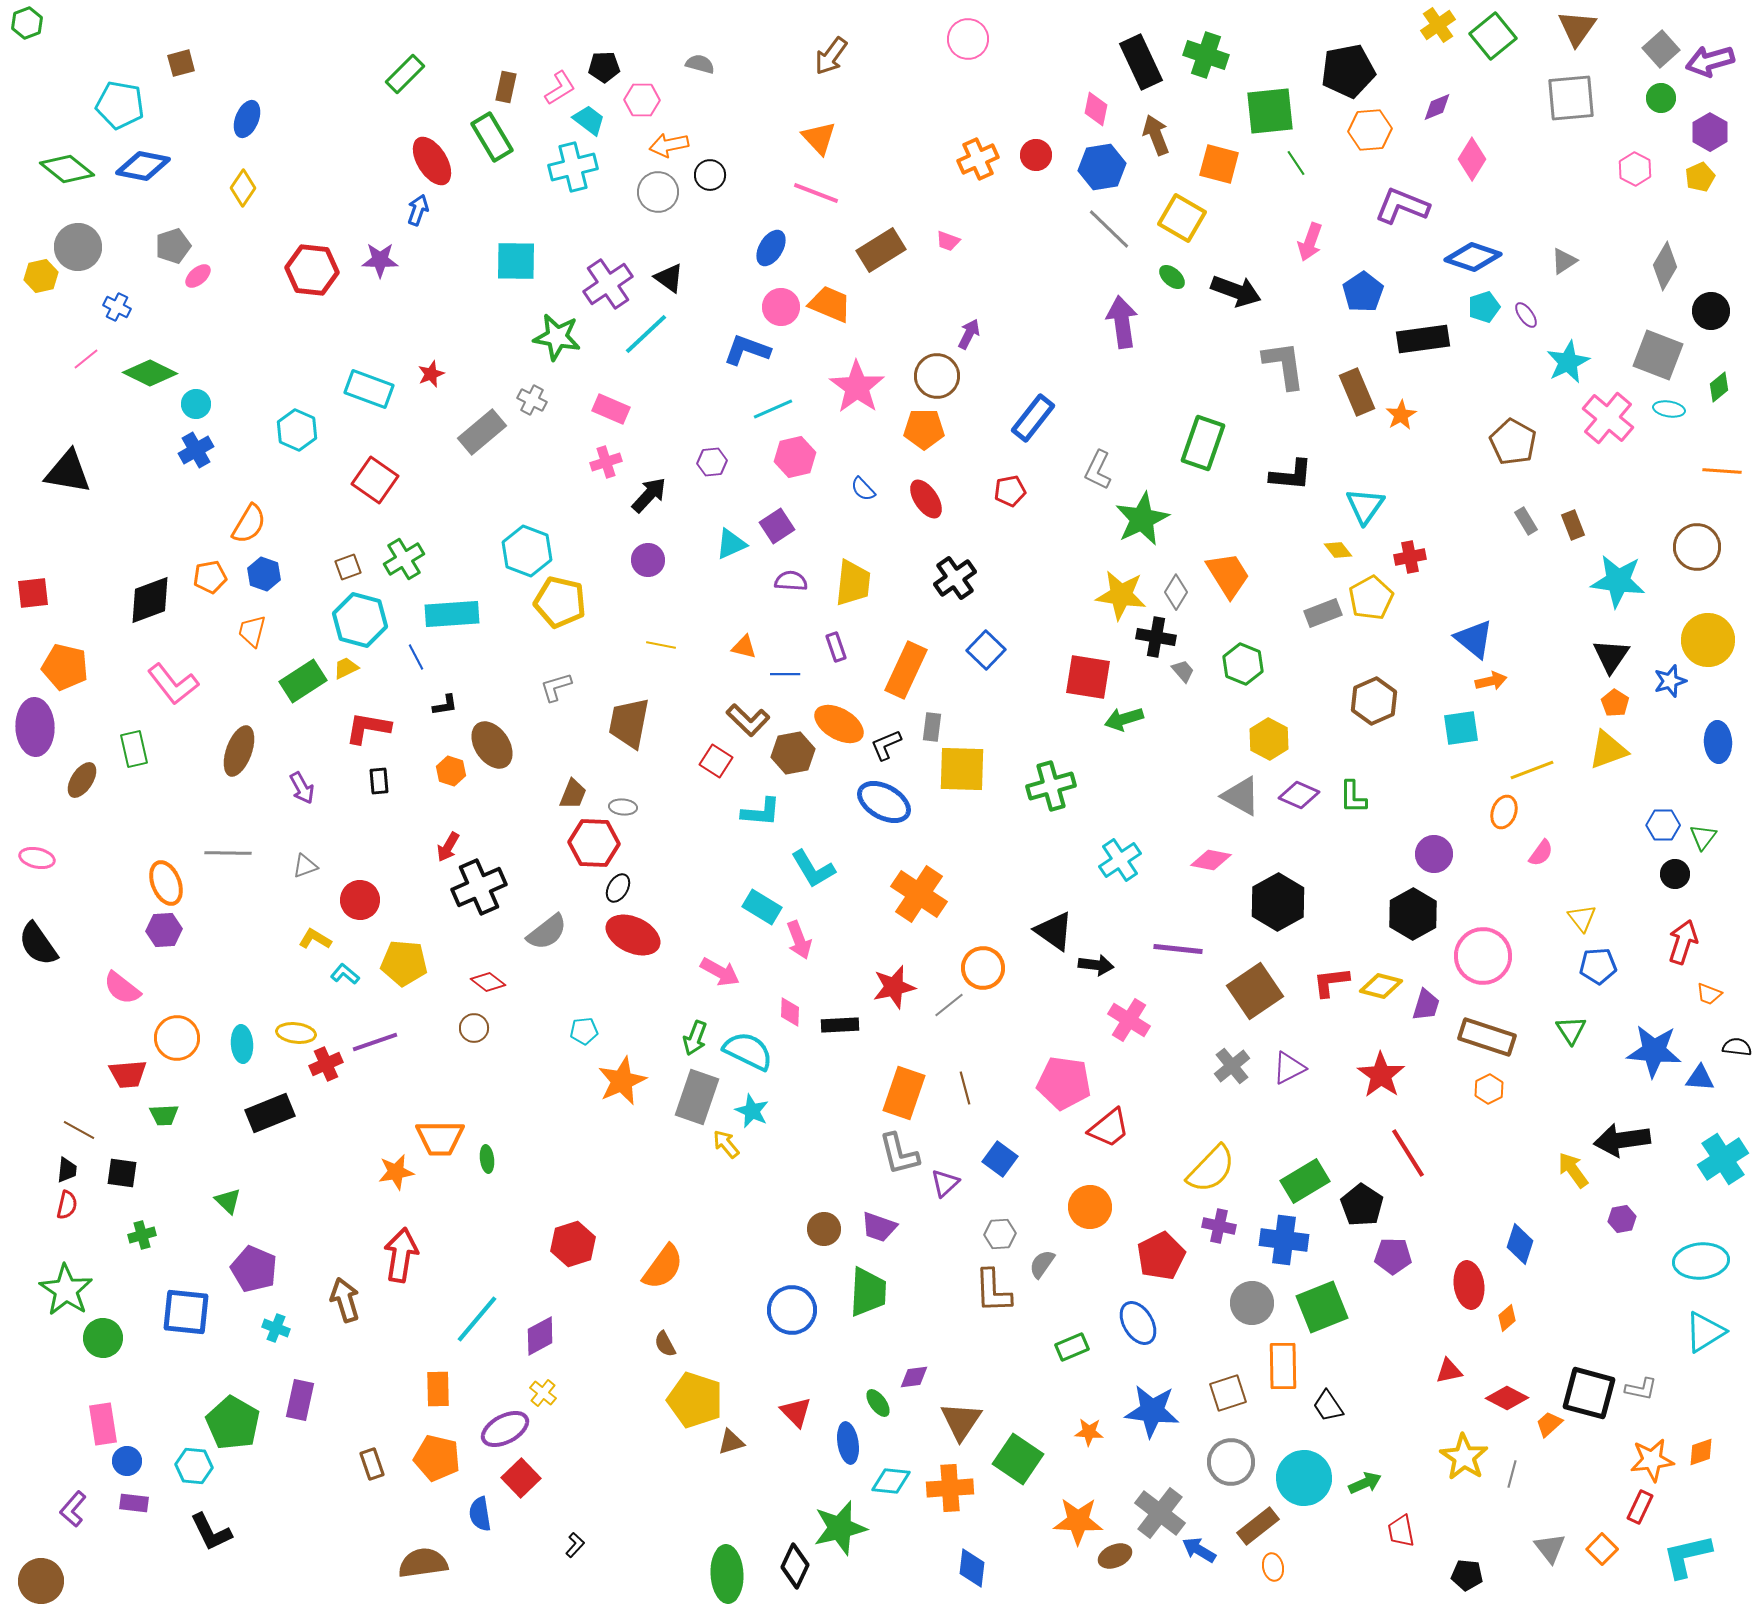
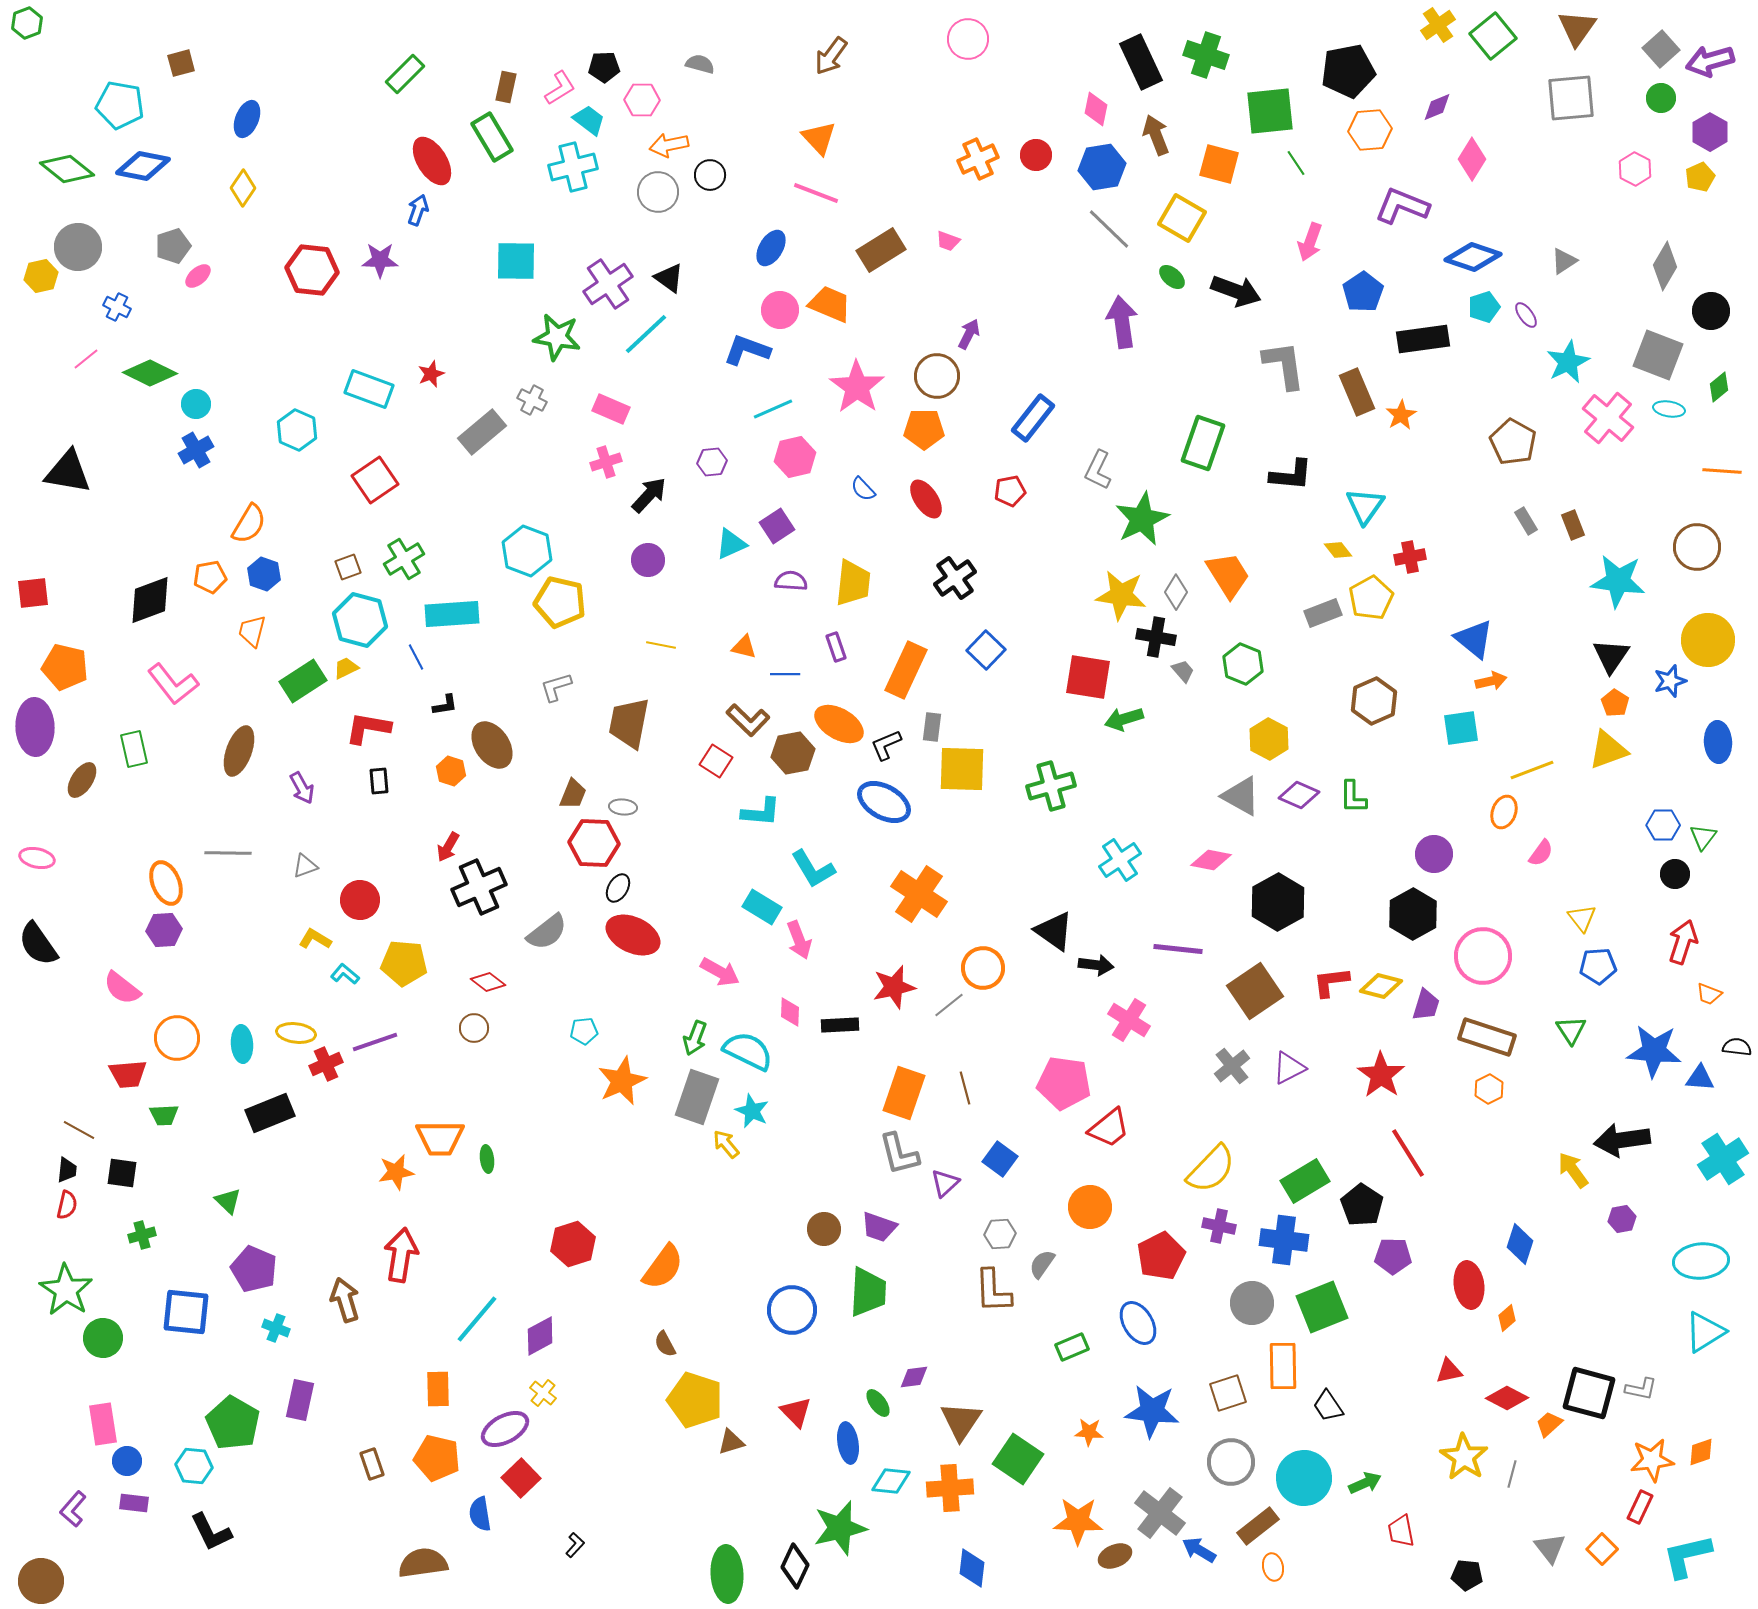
pink circle at (781, 307): moved 1 px left, 3 px down
red square at (375, 480): rotated 21 degrees clockwise
